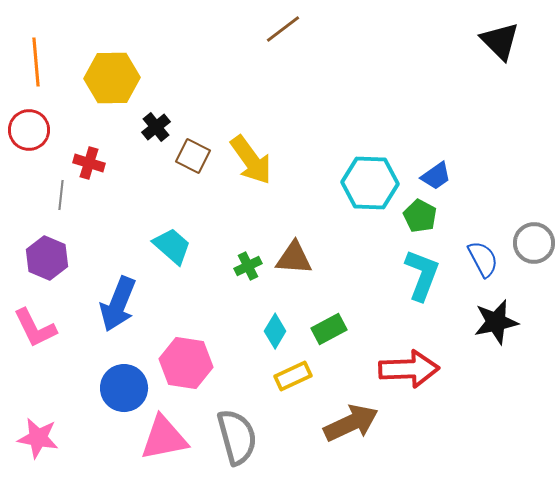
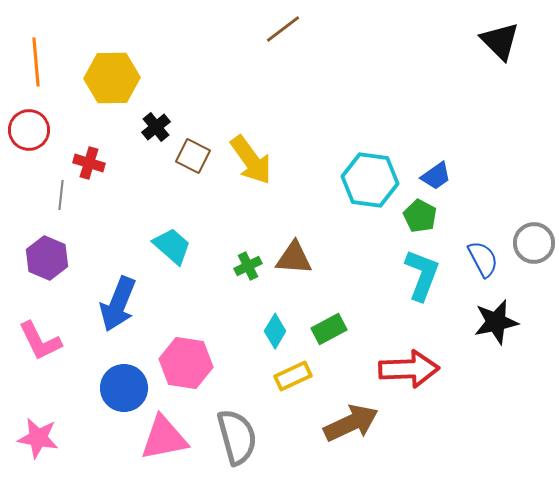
cyan hexagon: moved 3 px up; rotated 6 degrees clockwise
pink L-shape: moved 5 px right, 13 px down
